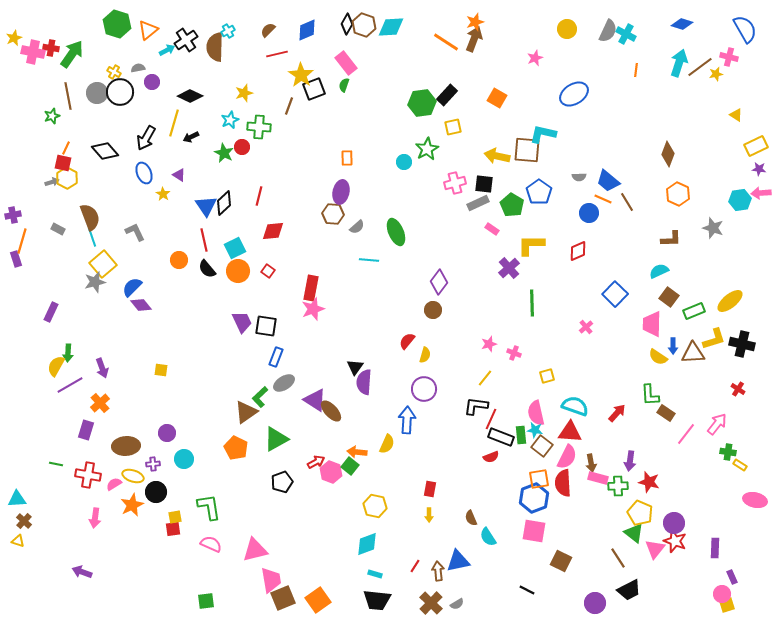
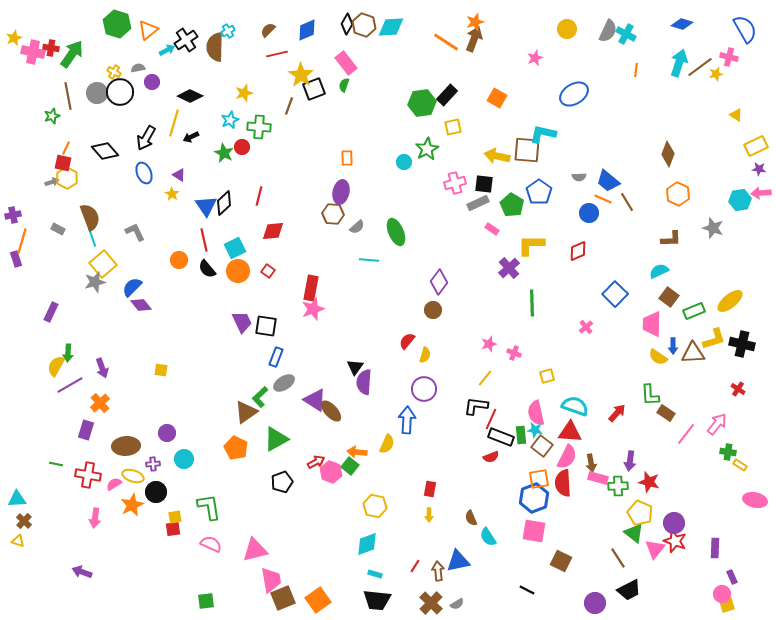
yellow star at (163, 194): moved 9 px right
